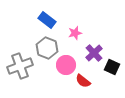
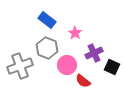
pink star: rotated 24 degrees counterclockwise
purple cross: rotated 18 degrees clockwise
pink circle: moved 1 px right
